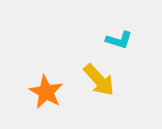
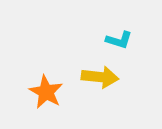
yellow arrow: moved 1 px right, 3 px up; rotated 42 degrees counterclockwise
